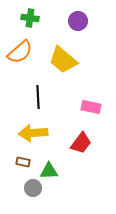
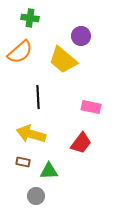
purple circle: moved 3 px right, 15 px down
yellow arrow: moved 2 px left, 1 px down; rotated 20 degrees clockwise
gray circle: moved 3 px right, 8 px down
